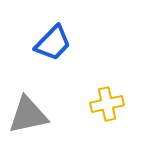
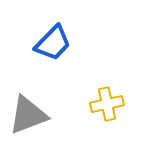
gray triangle: rotated 9 degrees counterclockwise
